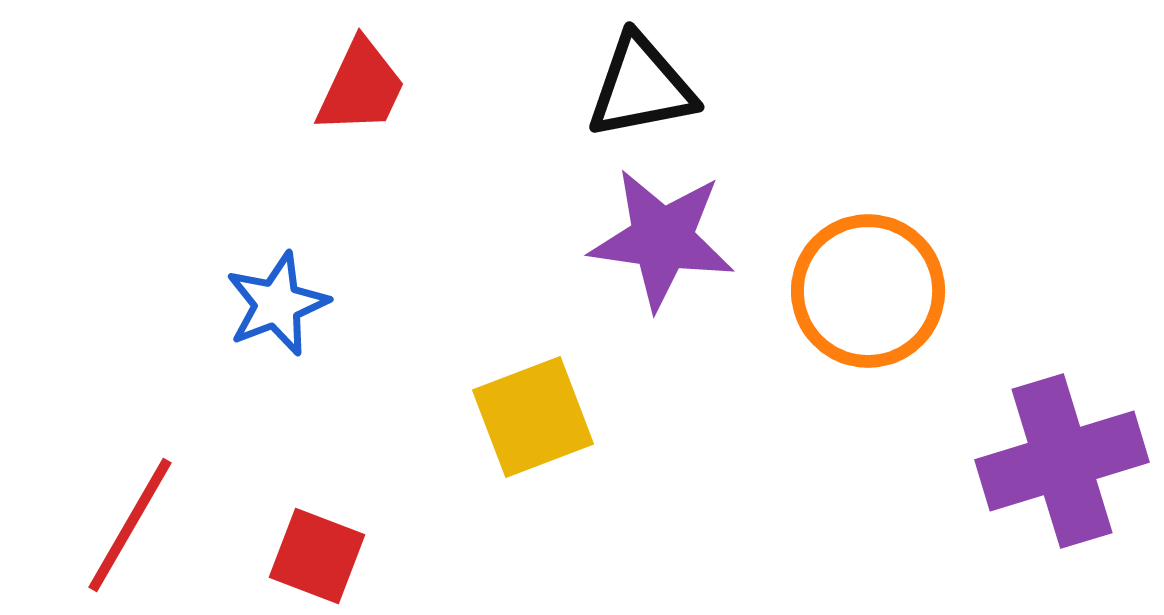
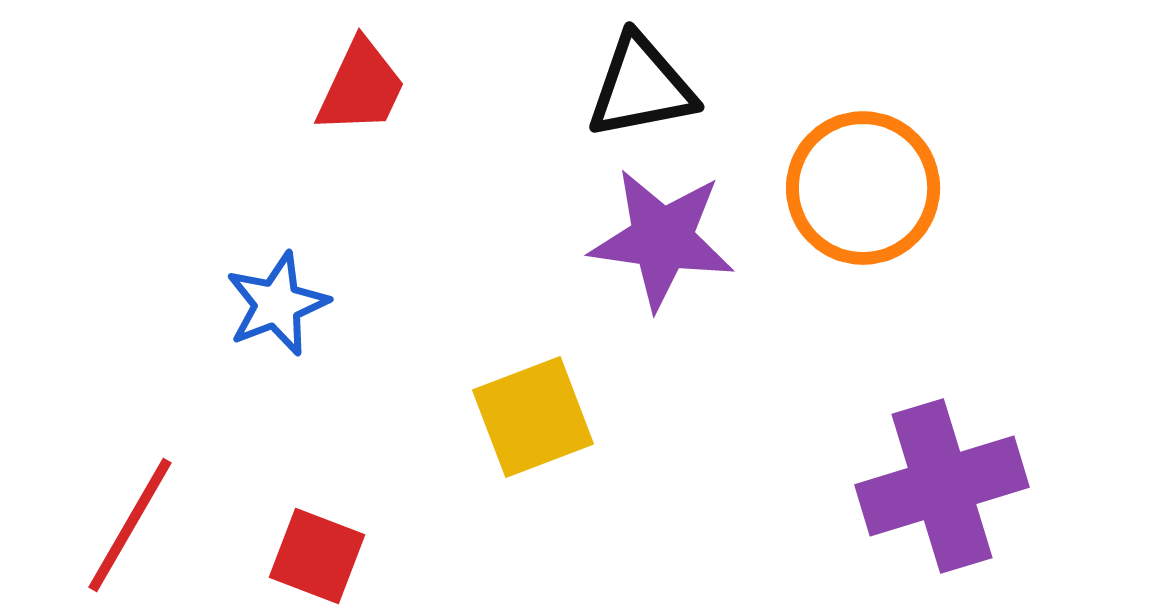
orange circle: moved 5 px left, 103 px up
purple cross: moved 120 px left, 25 px down
